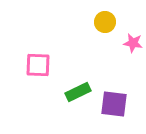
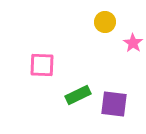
pink star: rotated 24 degrees clockwise
pink square: moved 4 px right
green rectangle: moved 3 px down
